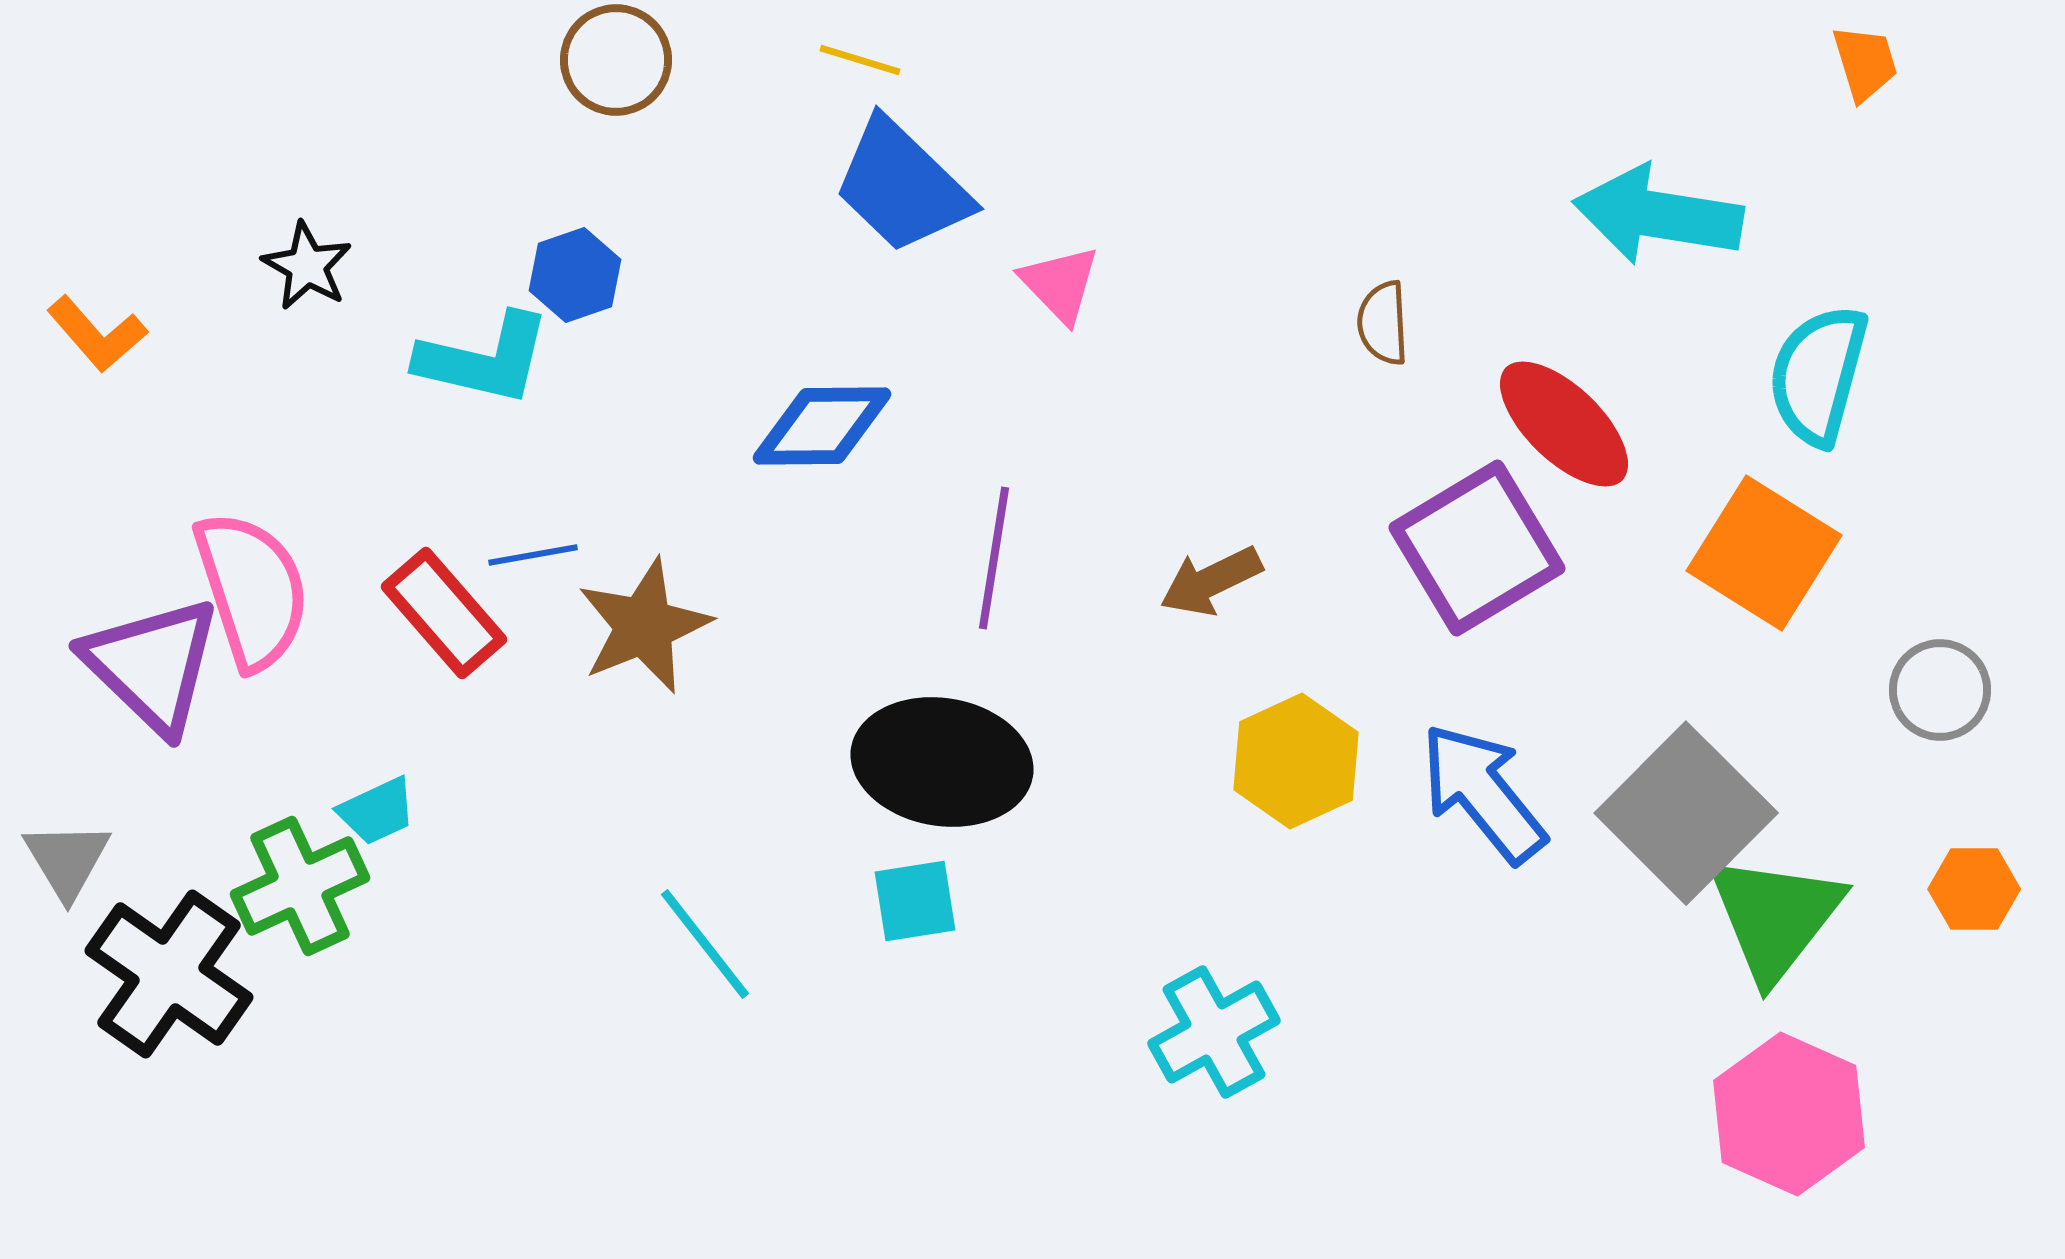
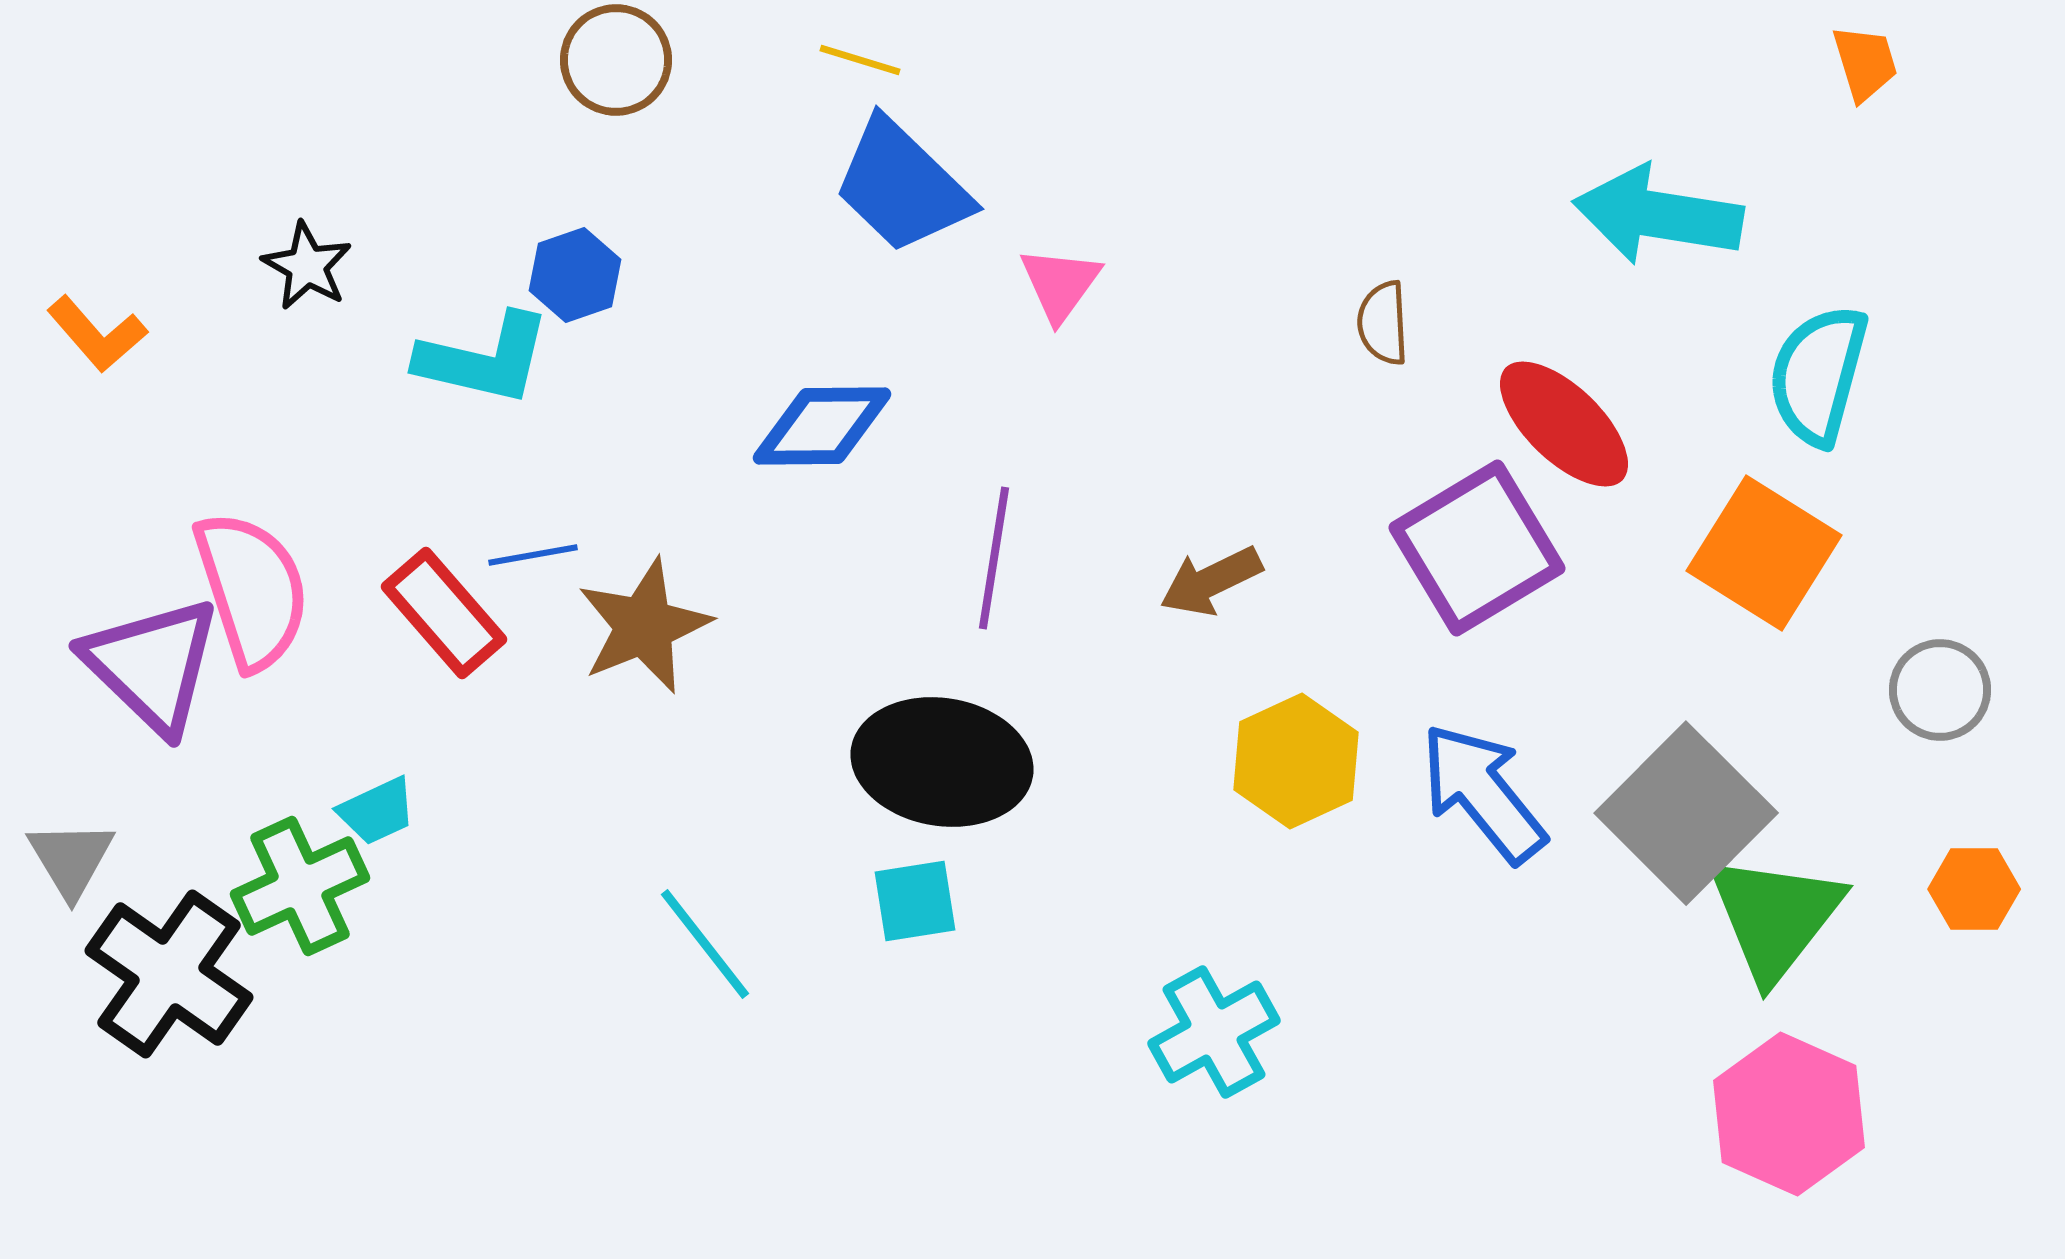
pink triangle: rotated 20 degrees clockwise
gray triangle: moved 4 px right, 1 px up
